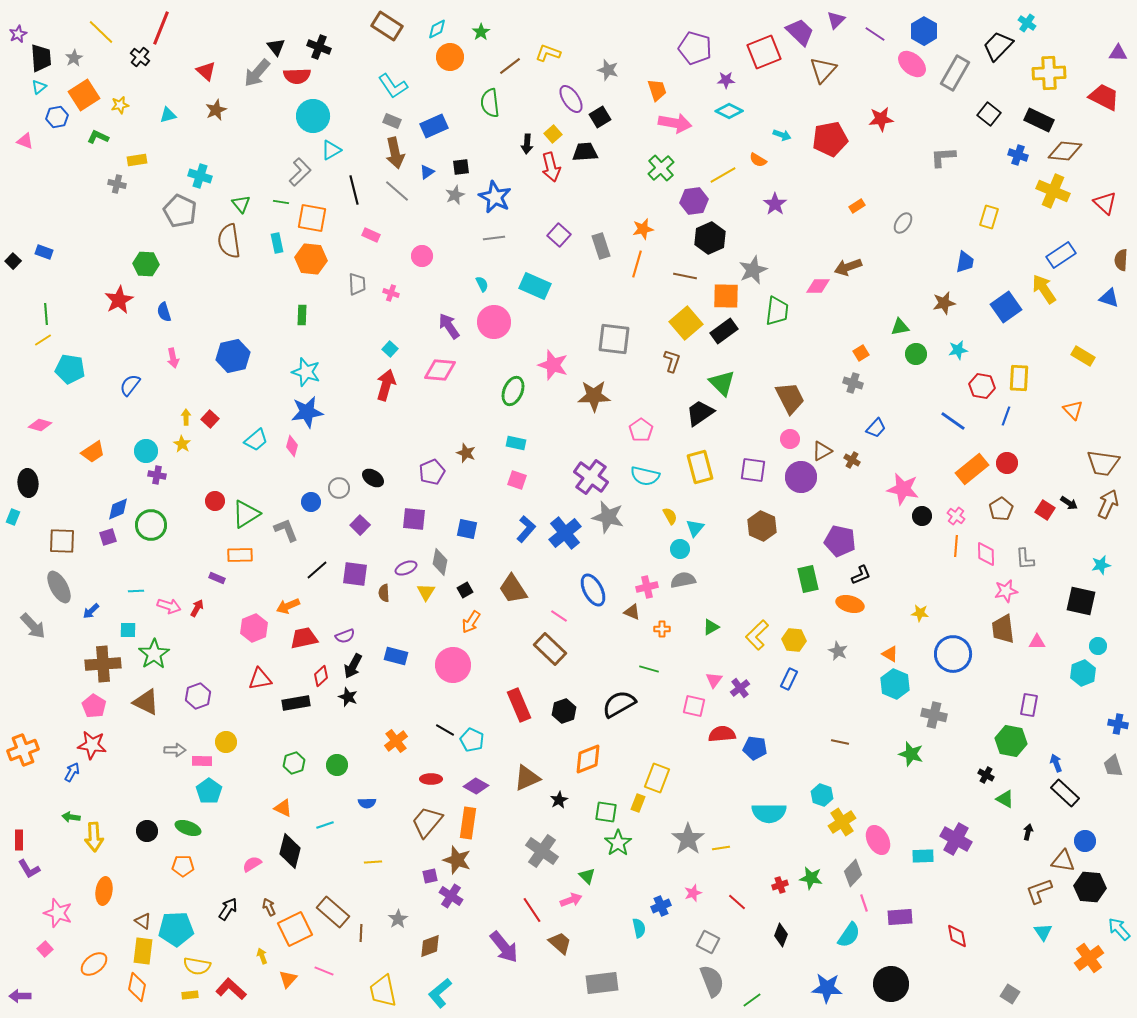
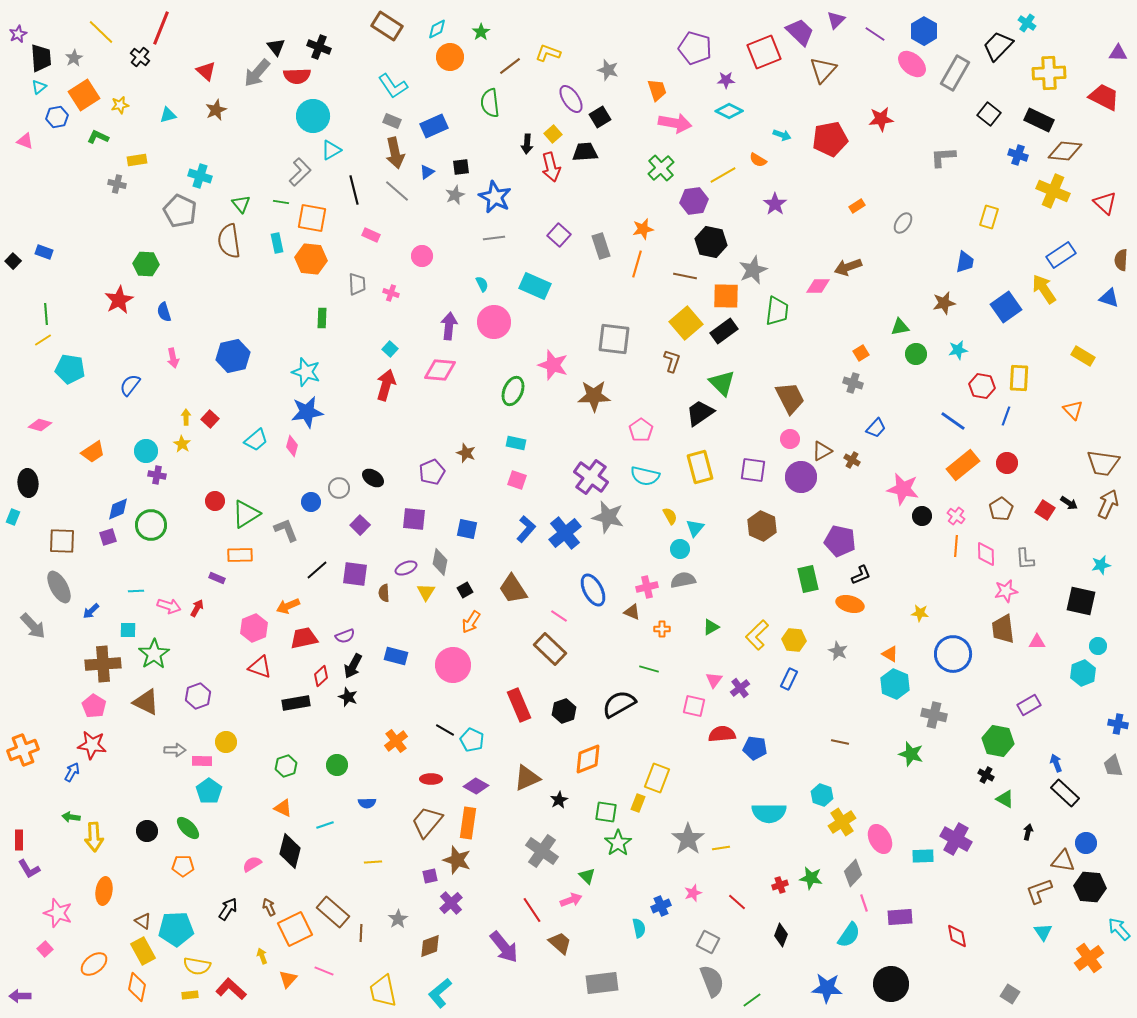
black hexagon at (710, 238): moved 1 px right, 4 px down; rotated 24 degrees counterclockwise
green rectangle at (302, 315): moved 20 px right, 3 px down
purple arrow at (449, 326): rotated 40 degrees clockwise
orange rectangle at (972, 469): moved 9 px left, 4 px up
red triangle at (260, 679): moved 12 px up; rotated 30 degrees clockwise
purple rectangle at (1029, 705): rotated 50 degrees clockwise
green hexagon at (1011, 741): moved 13 px left
green hexagon at (294, 763): moved 8 px left, 3 px down
green ellipse at (188, 828): rotated 25 degrees clockwise
pink ellipse at (878, 840): moved 2 px right, 1 px up
blue circle at (1085, 841): moved 1 px right, 2 px down
purple cross at (451, 896): moved 7 px down; rotated 15 degrees clockwise
yellow rectangle at (143, 951): rotated 36 degrees counterclockwise
